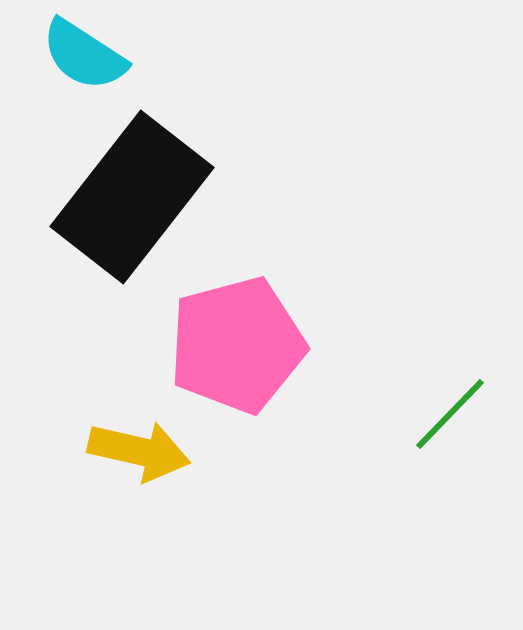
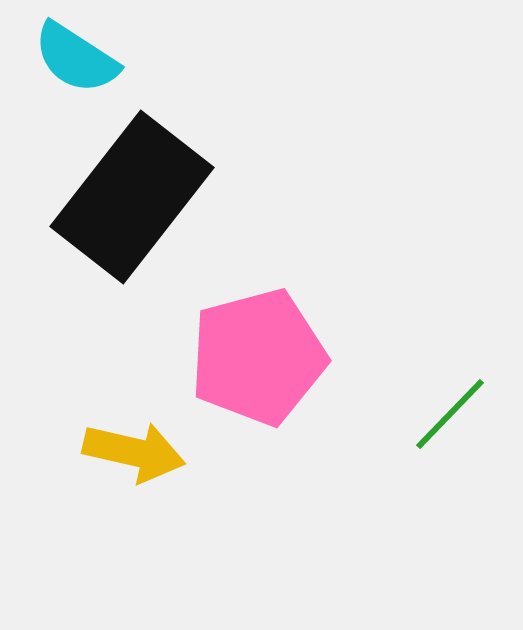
cyan semicircle: moved 8 px left, 3 px down
pink pentagon: moved 21 px right, 12 px down
yellow arrow: moved 5 px left, 1 px down
